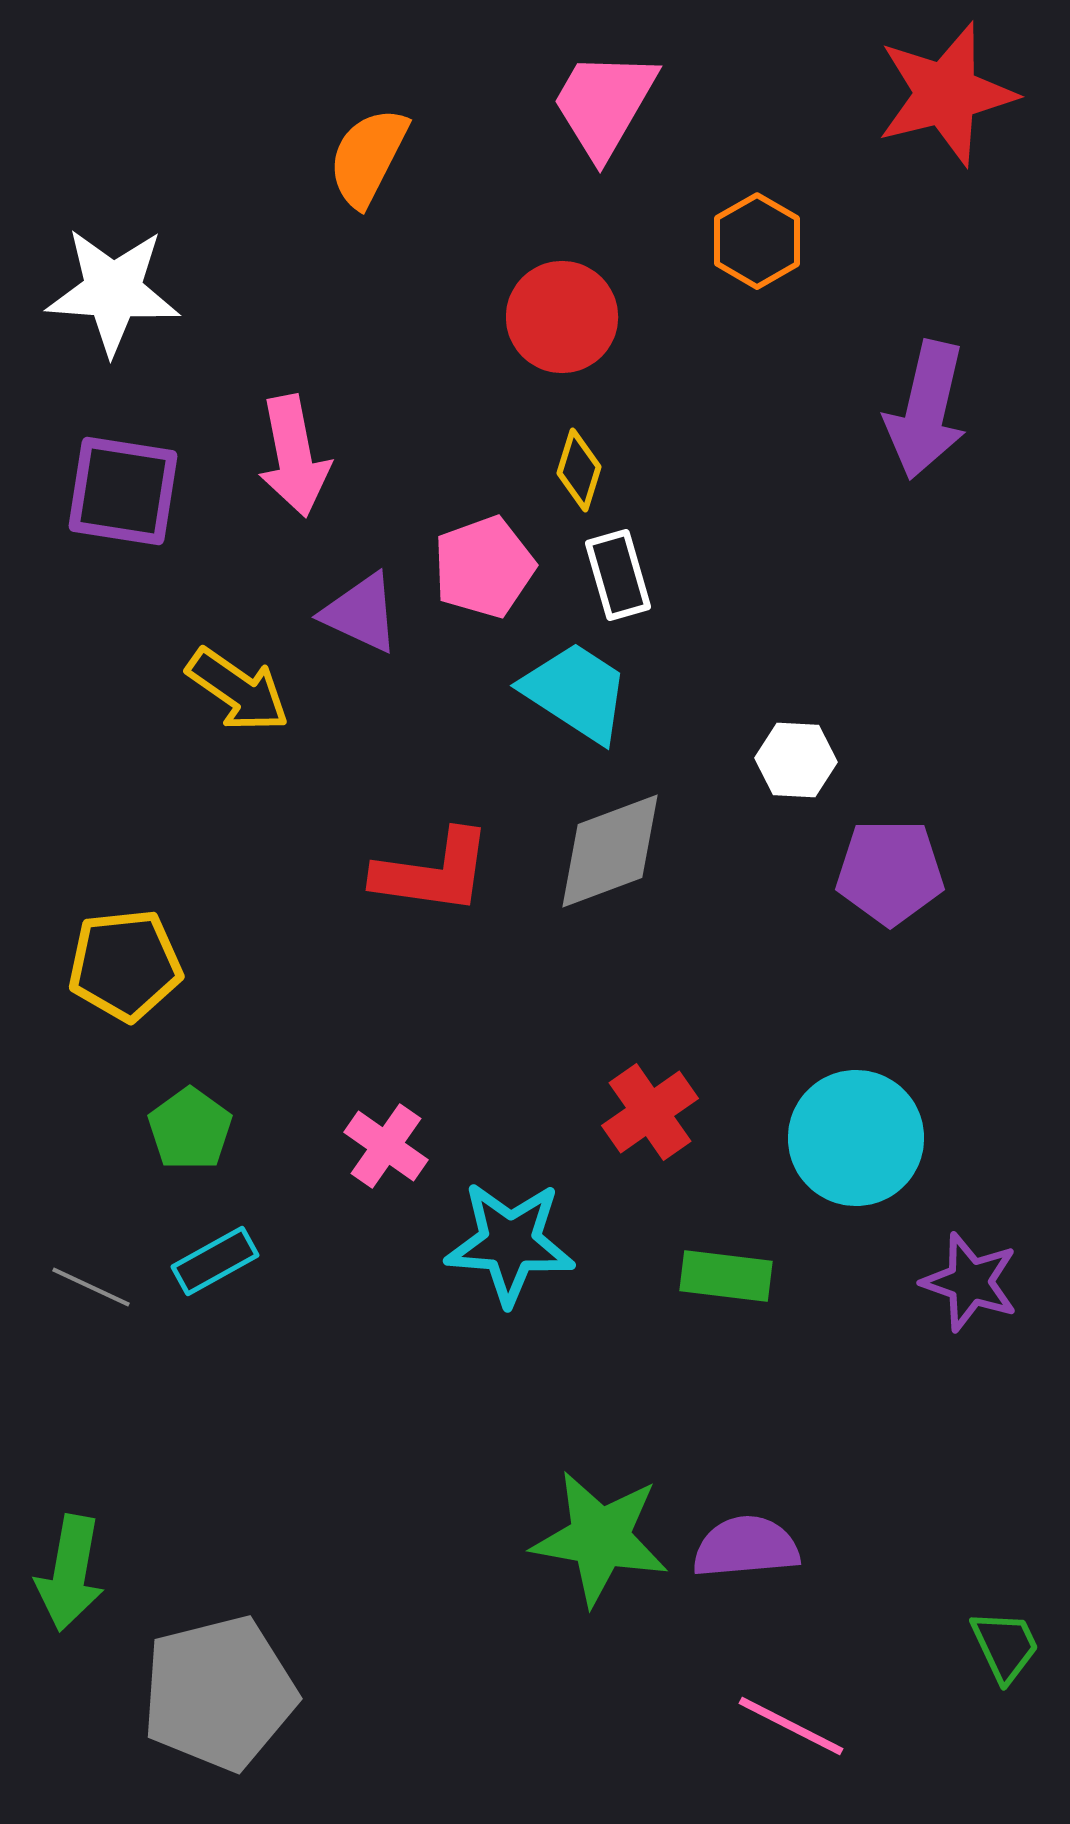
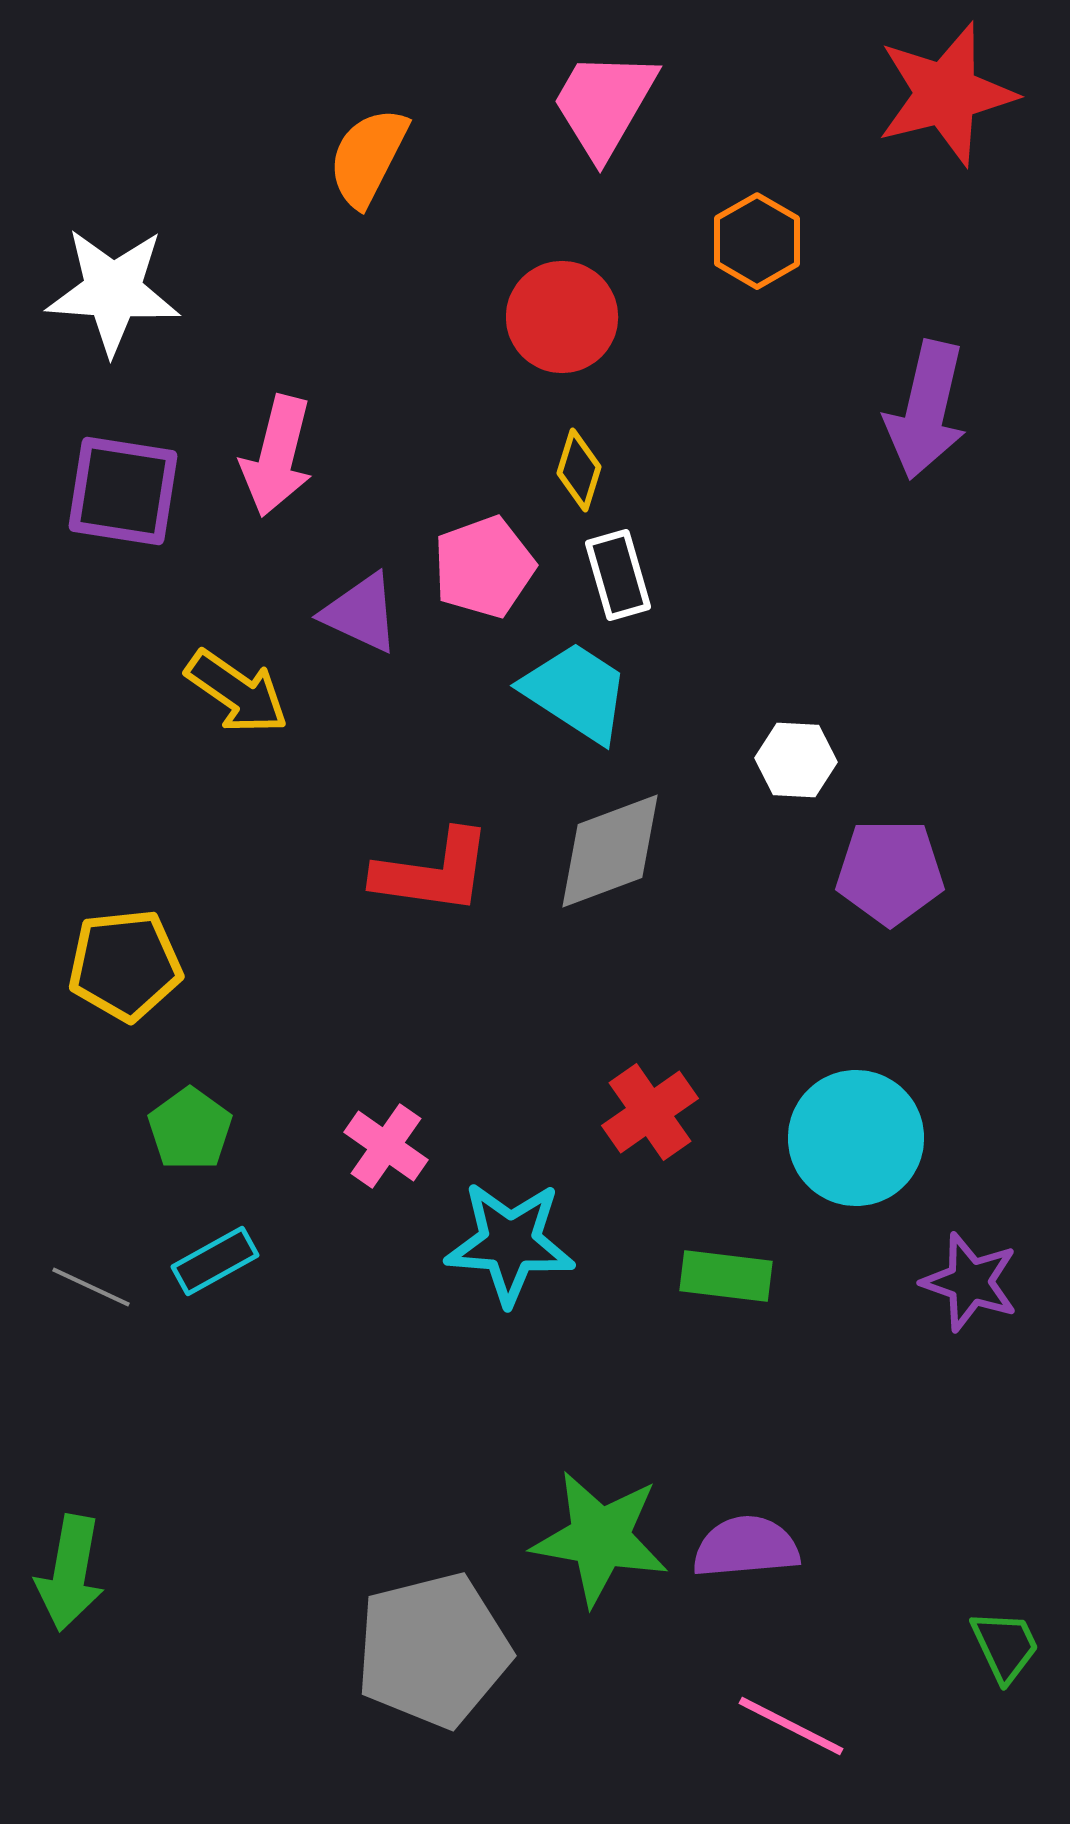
pink arrow: moved 17 px left; rotated 25 degrees clockwise
yellow arrow: moved 1 px left, 2 px down
gray pentagon: moved 214 px right, 43 px up
